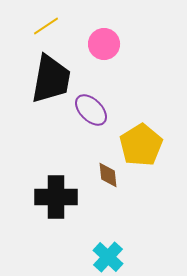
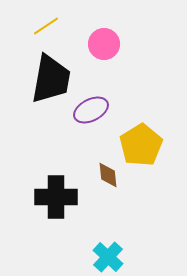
purple ellipse: rotated 72 degrees counterclockwise
